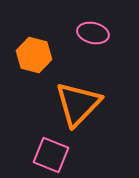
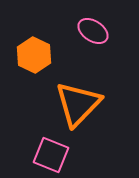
pink ellipse: moved 2 px up; rotated 20 degrees clockwise
orange hexagon: rotated 12 degrees clockwise
